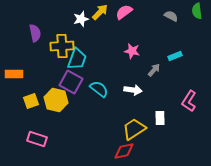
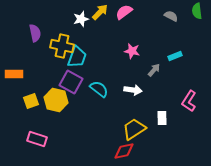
yellow cross: rotated 15 degrees clockwise
cyan trapezoid: moved 2 px up
white rectangle: moved 2 px right
